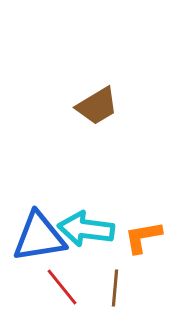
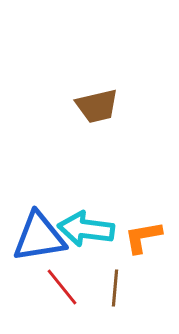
brown trapezoid: rotated 18 degrees clockwise
